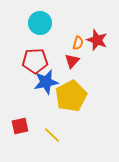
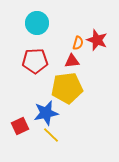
cyan circle: moved 3 px left
red triangle: rotated 42 degrees clockwise
blue star: moved 31 px down
yellow pentagon: moved 4 px left, 8 px up; rotated 20 degrees clockwise
red square: rotated 12 degrees counterclockwise
yellow line: moved 1 px left
